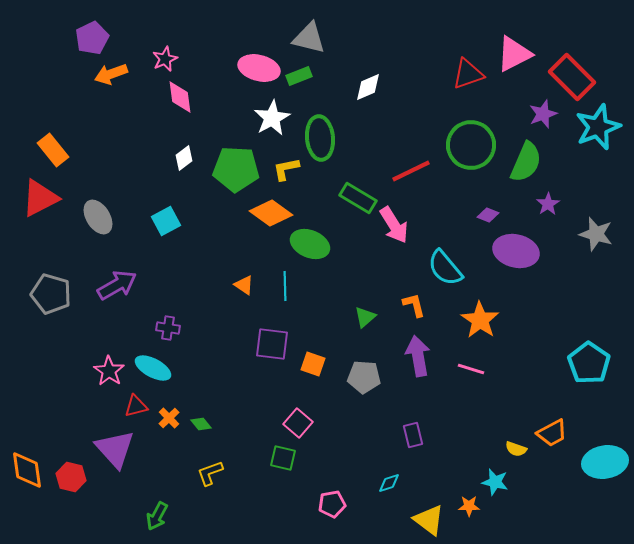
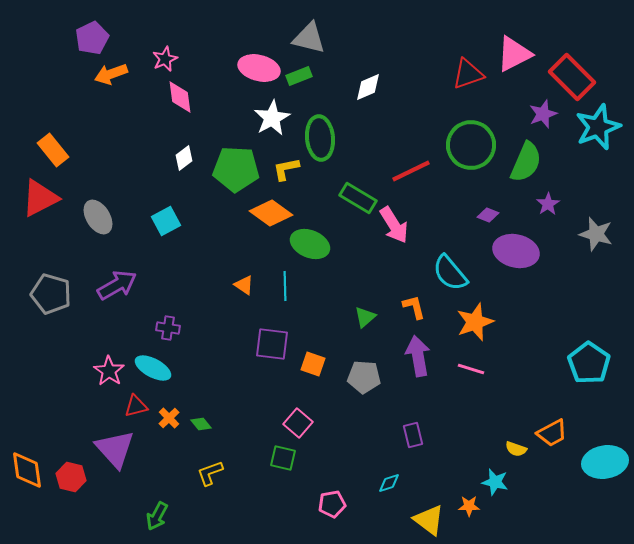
cyan semicircle at (445, 268): moved 5 px right, 5 px down
orange L-shape at (414, 305): moved 2 px down
orange star at (480, 320): moved 5 px left, 2 px down; rotated 18 degrees clockwise
